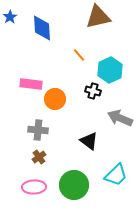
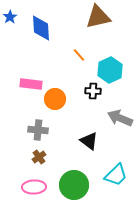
blue diamond: moved 1 px left
black cross: rotated 14 degrees counterclockwise
